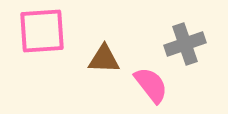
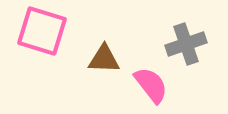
pink square: rotated 21 degrees clockwise
gray cross: moved 1 px right
